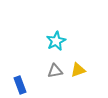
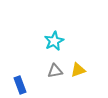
cyan star: moved 2 px left
